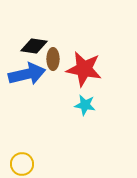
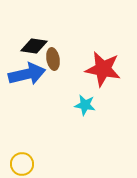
brown ellipse: rotated 10 degrees counterclockwise
red star: moved 19 px right
